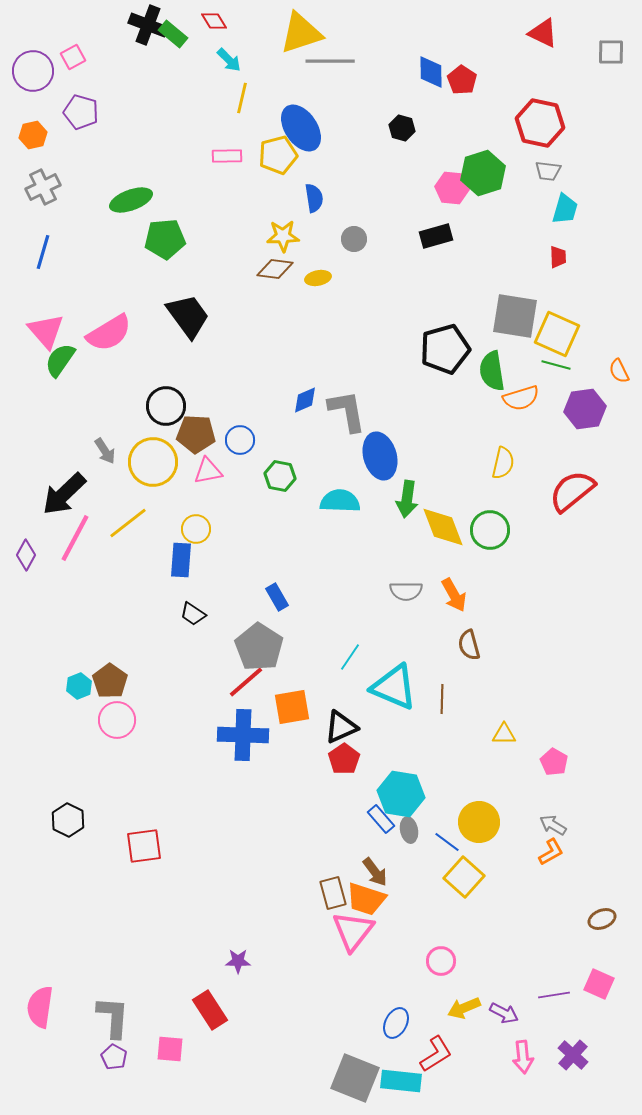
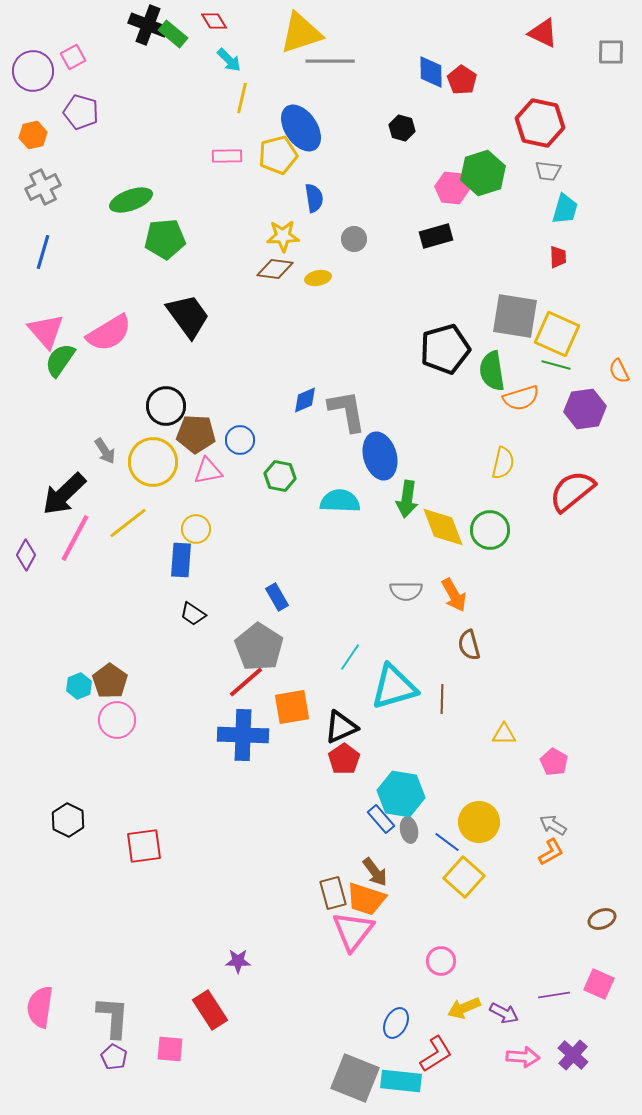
cyan triangle at (394, 687): rotated 39 degrees counterclockwise
pink arrow at (523, 1057): rotated 80 degrees counterclockwise
